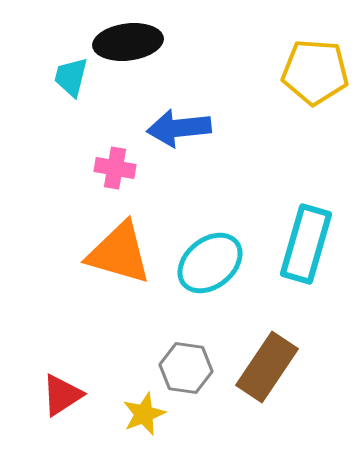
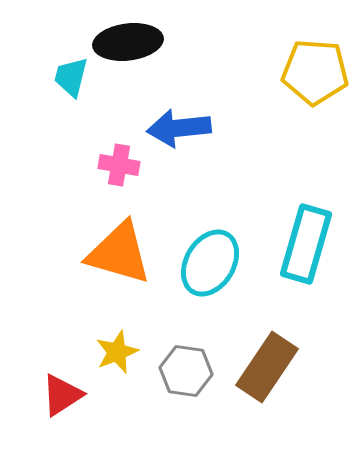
pink cross: moved 4 px right, 3 px up
cyan ellipse: rotated 20 degrees counterclockwise
gray hexagon: moved 3 px down
yellow star: moved 27 px left, 62 px up
